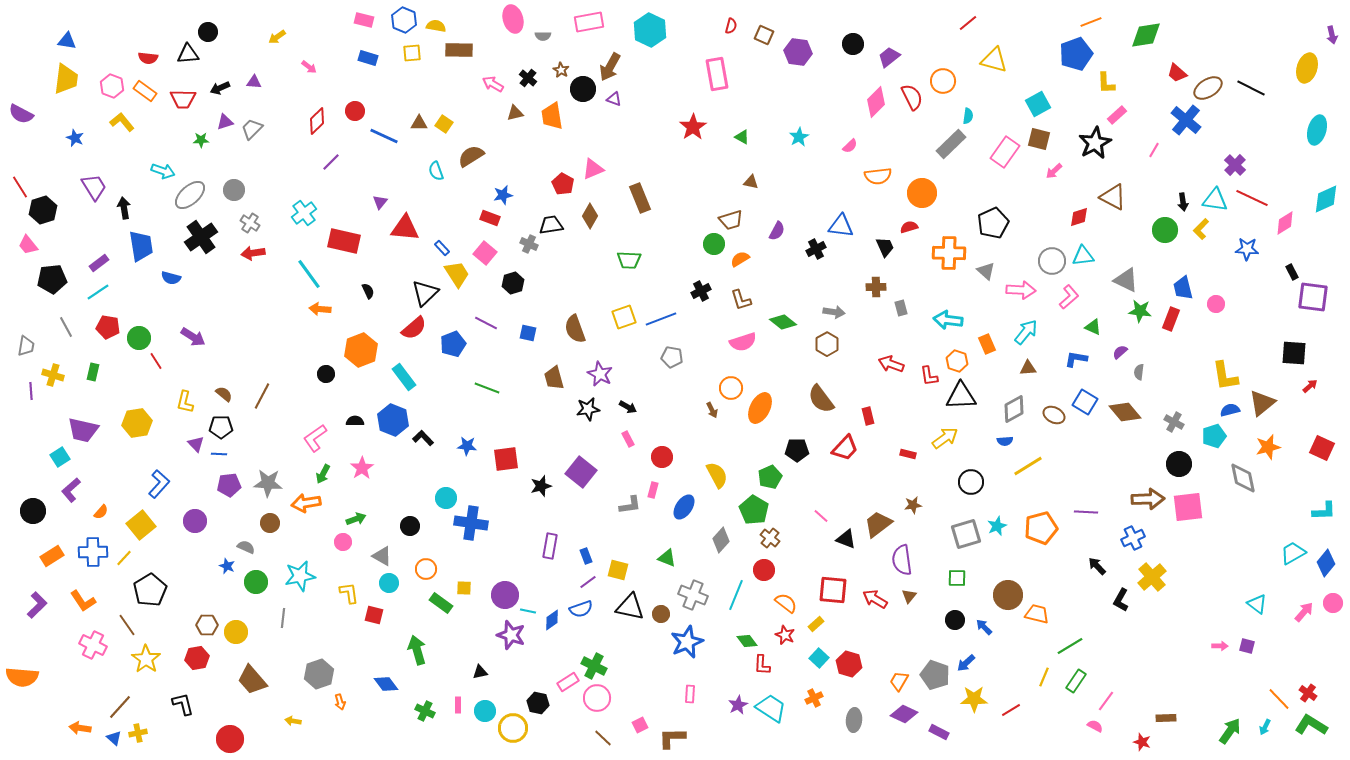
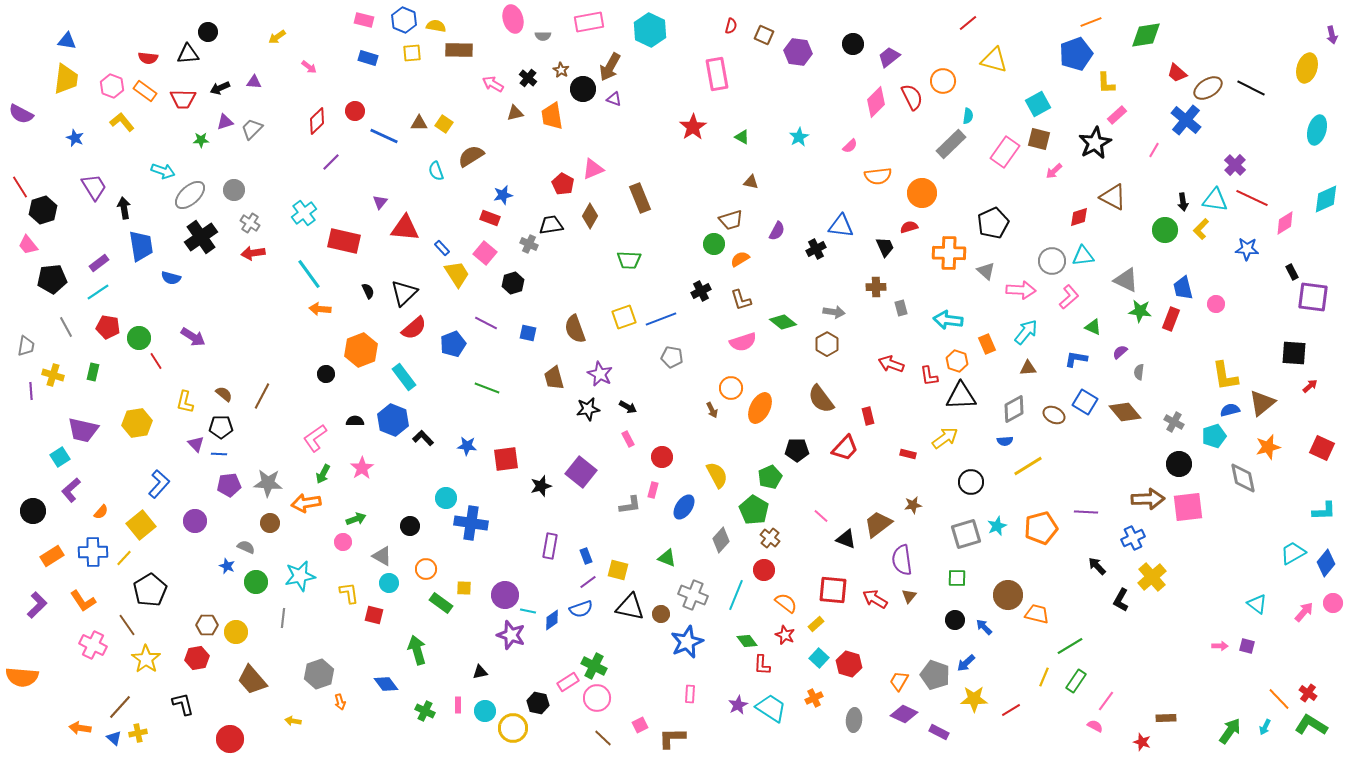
black triangle at (425, 293): moved 21 px left
